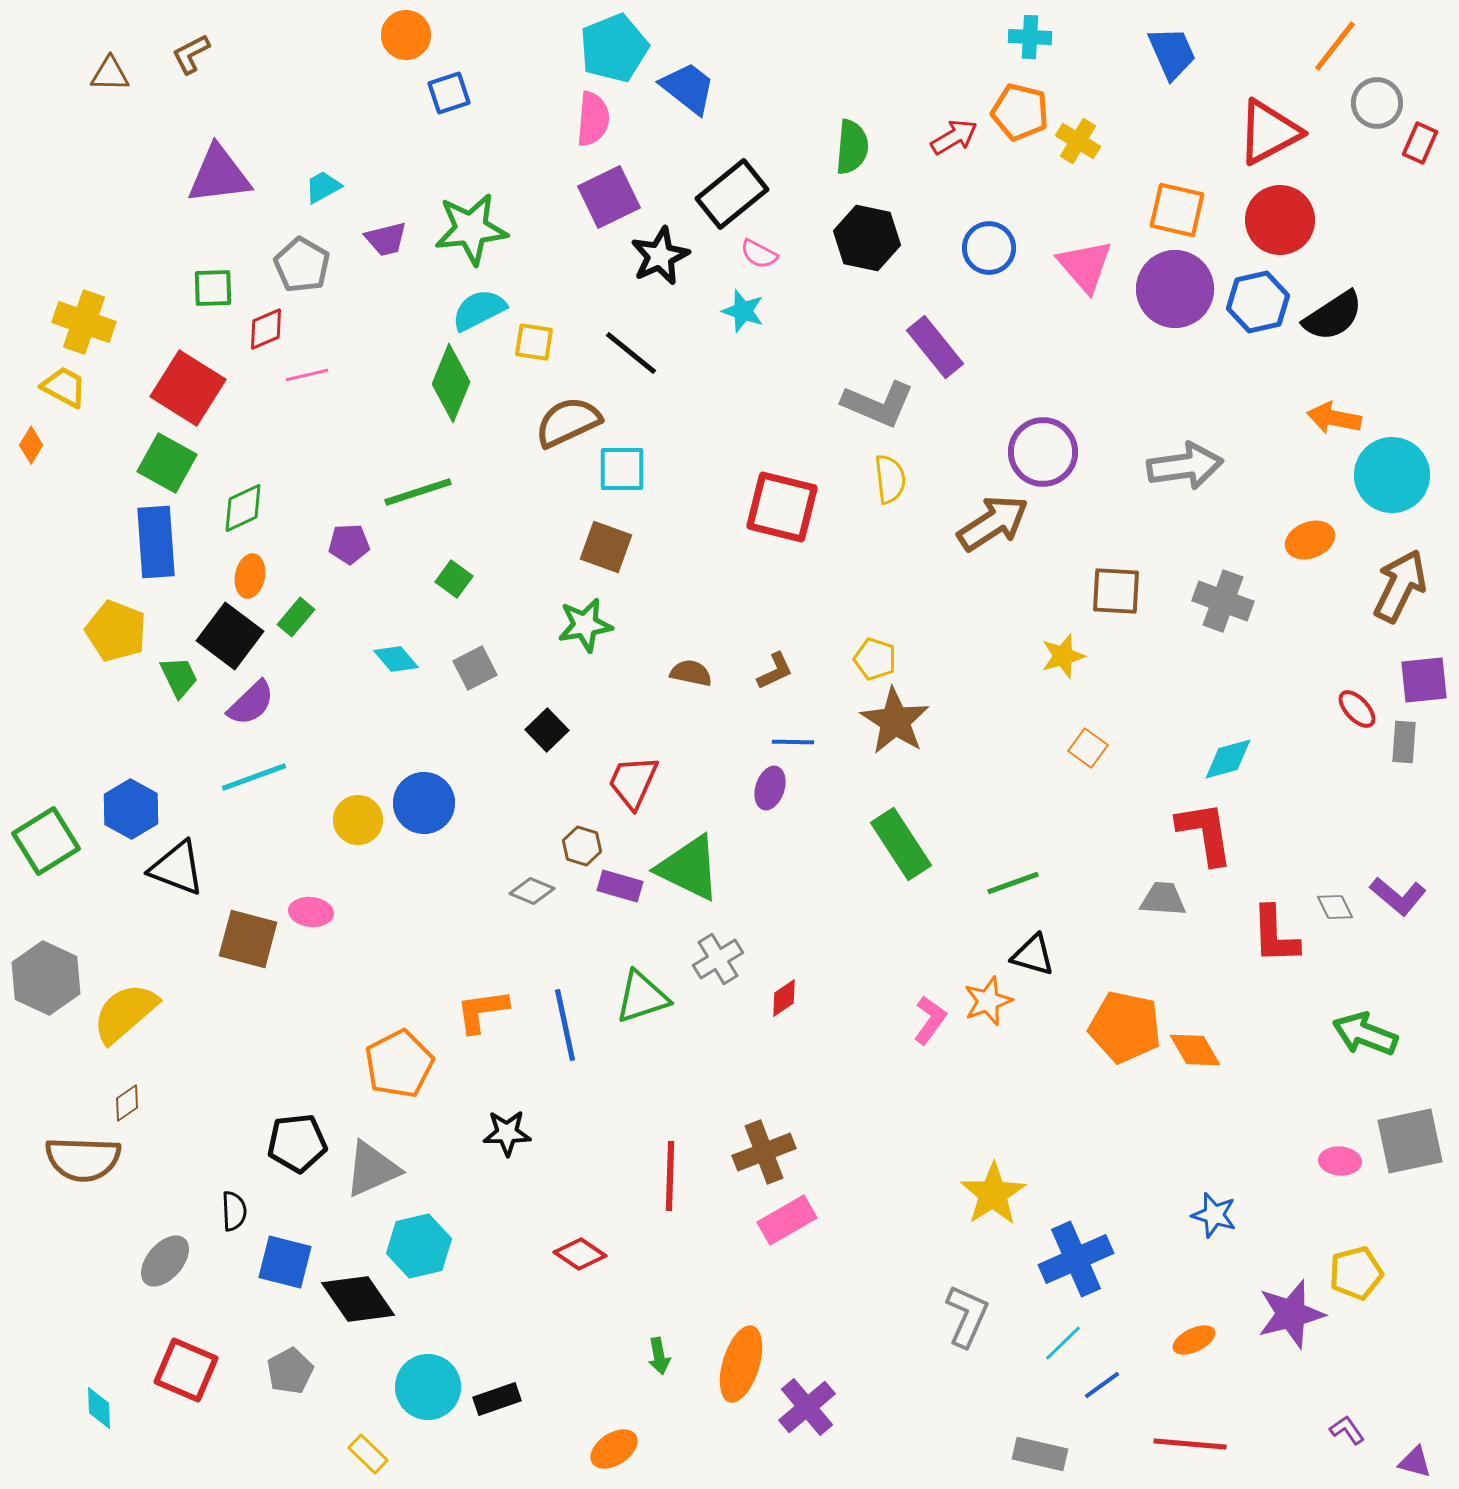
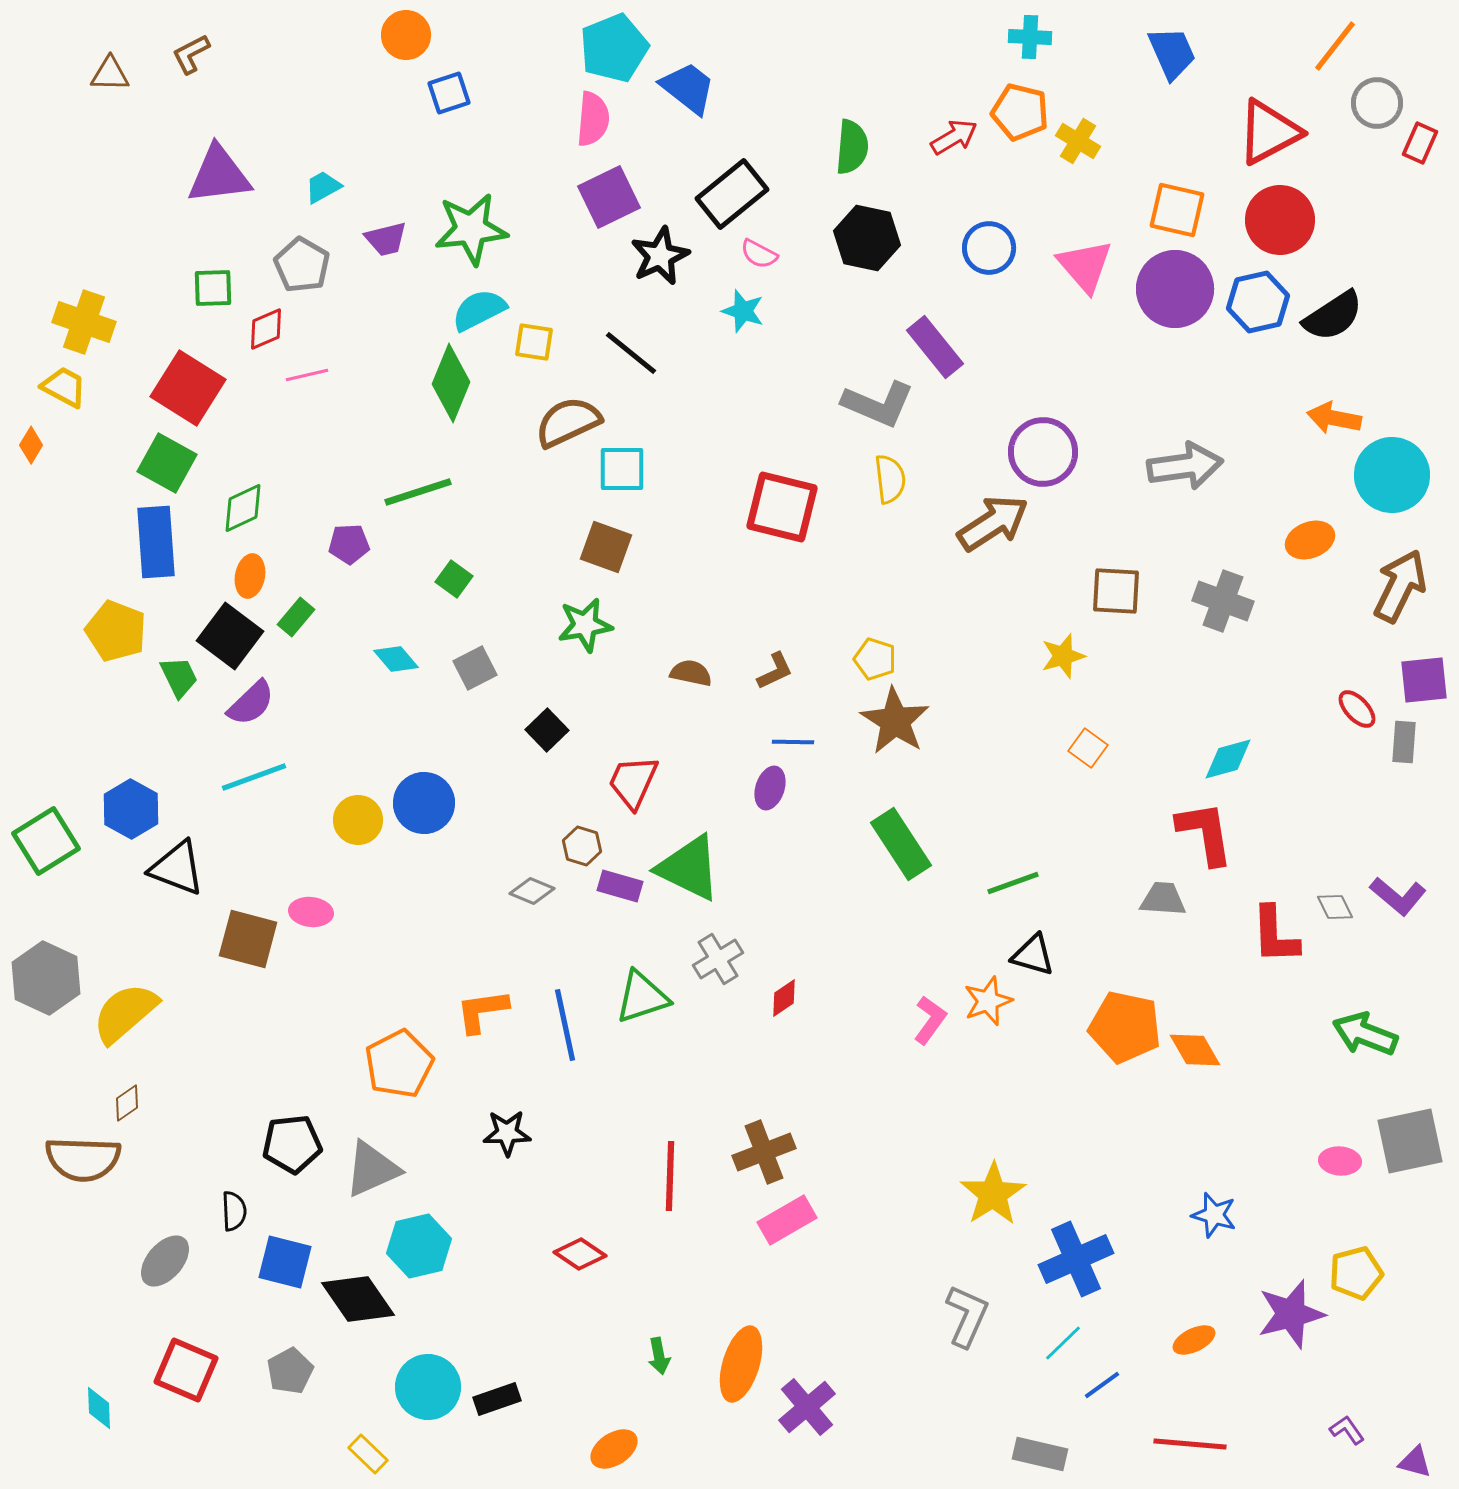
black pentagon at (297, 1143): moved 5 px left, 1 px down
